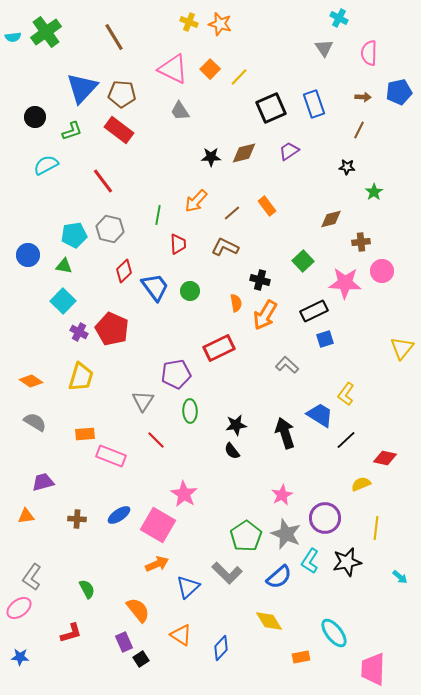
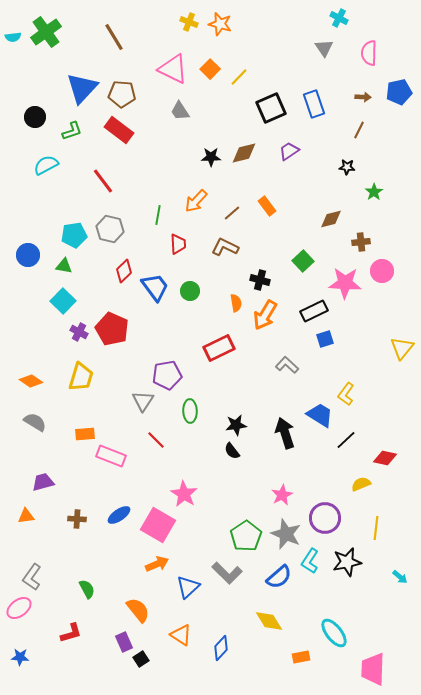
purple pentagon at (176, 374): moved 9 px left, 1 px down
